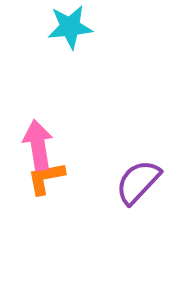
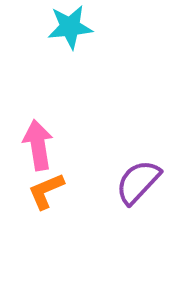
orange L-shape: moved 13 px down; rotated 12 degrees counterclockwise
